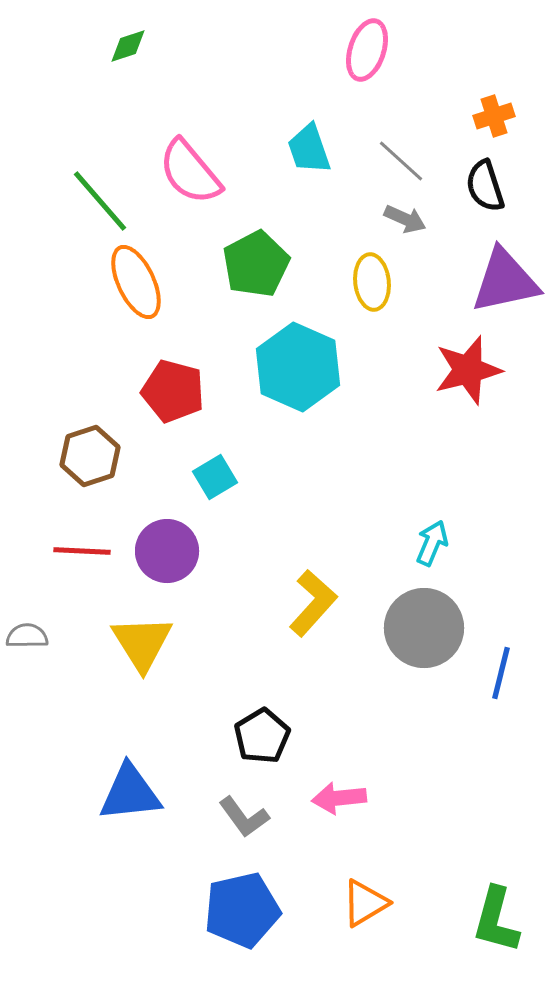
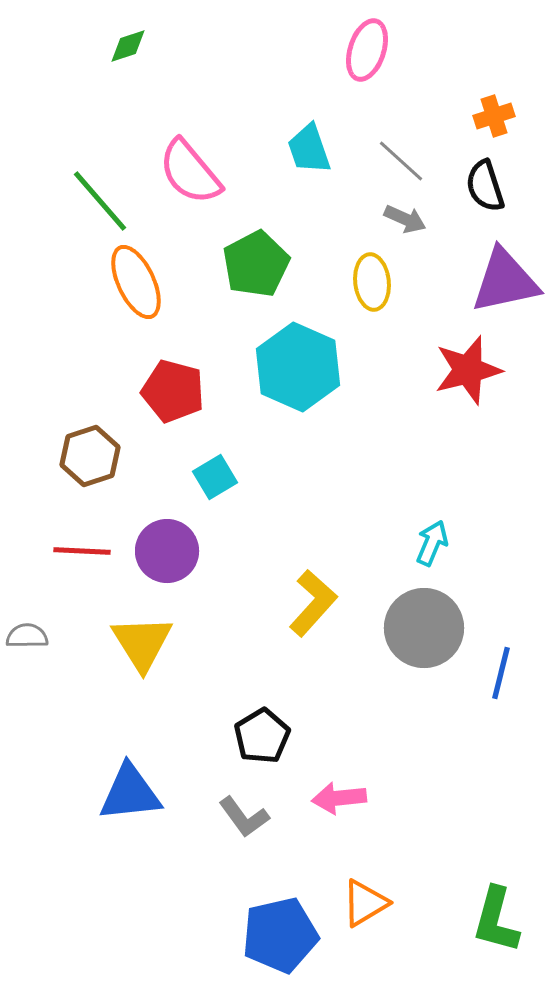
blue pentagon: moved 38 px right, 25 px down
